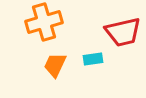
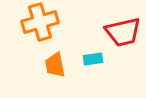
orange cross: moved 4 px left
orange trapezoid: rotated 36 degrees counterclockwise
